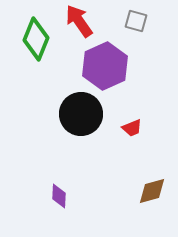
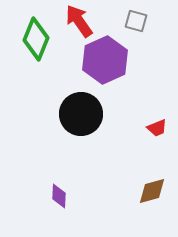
purple hexagon: moved 6 px up
red trapezoid: moved 25 px right
